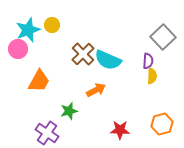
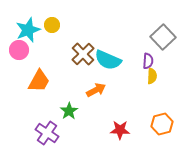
pink circle: moved 1 px right, 1 px down
green star: rotated 18 degrees counterclockwise
